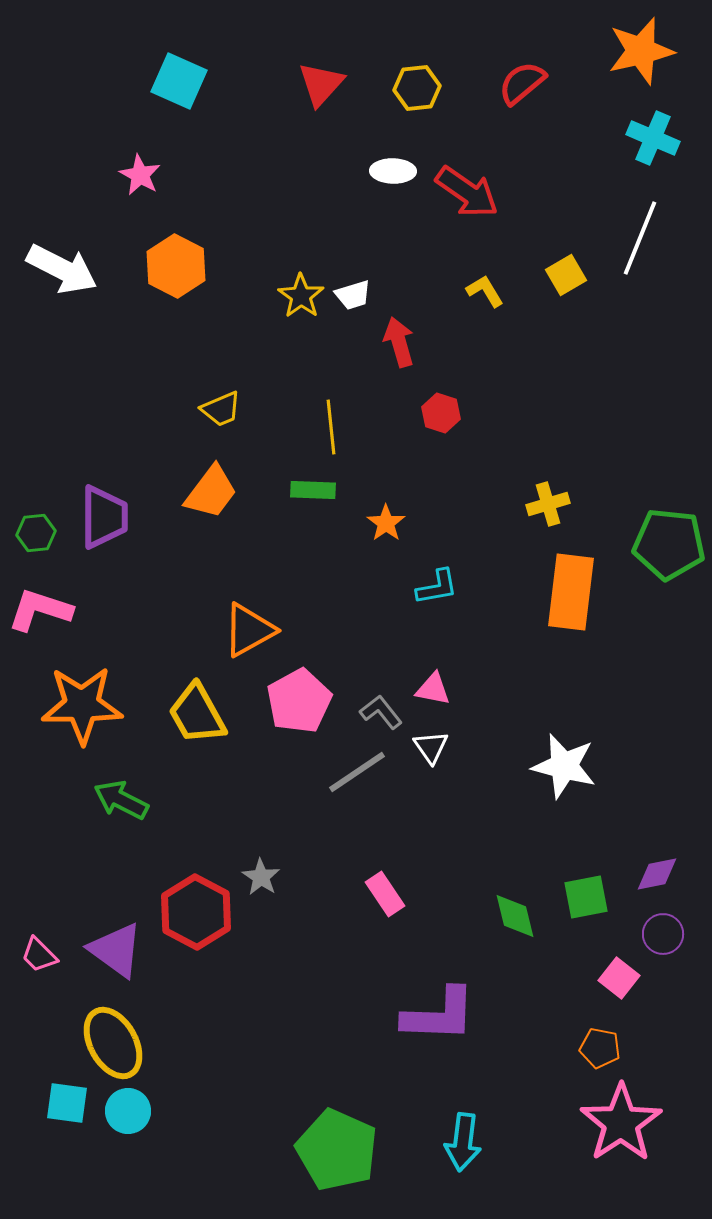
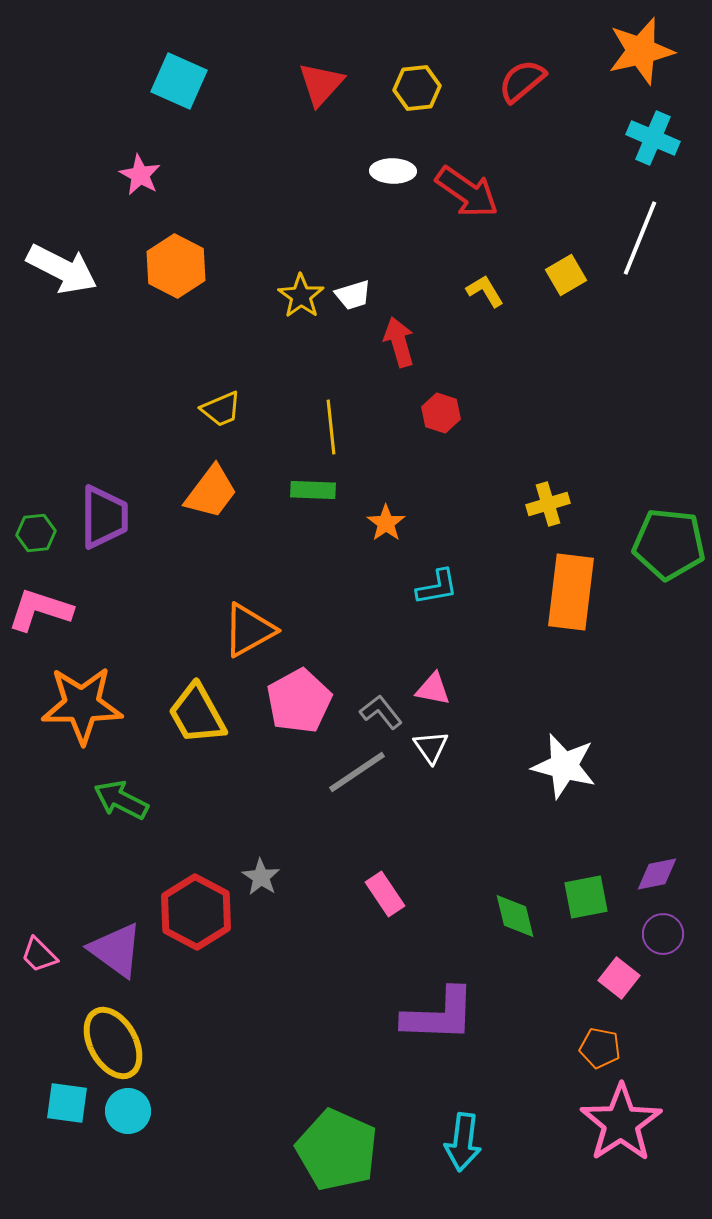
red semicircle at (522, 83): moved 2 px up
